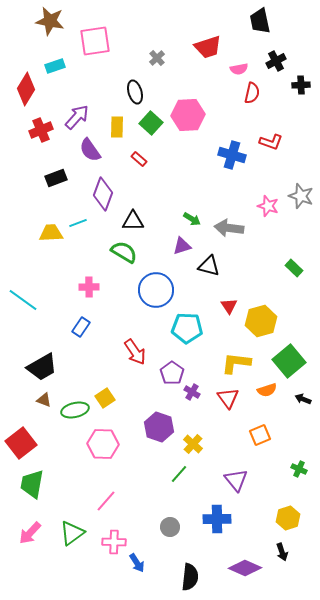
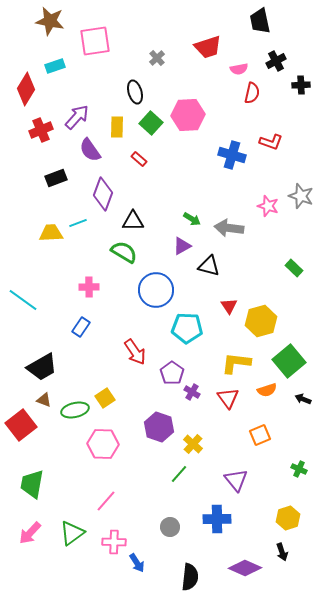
purple triangle at (182, 246): rotated 12 degrees counterclockwise
red square at (21, 443): moved 18 px up
